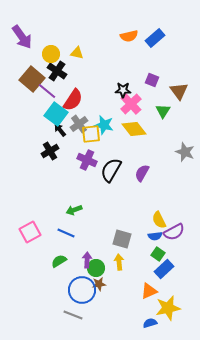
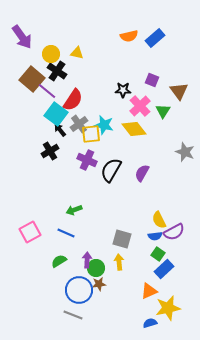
pink cross at (131, 104): moved 9 px right, 2 px down
blue circle at (82, 290): moved 3 px left
